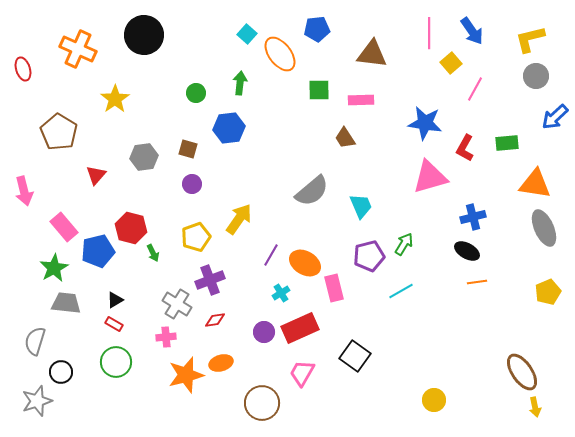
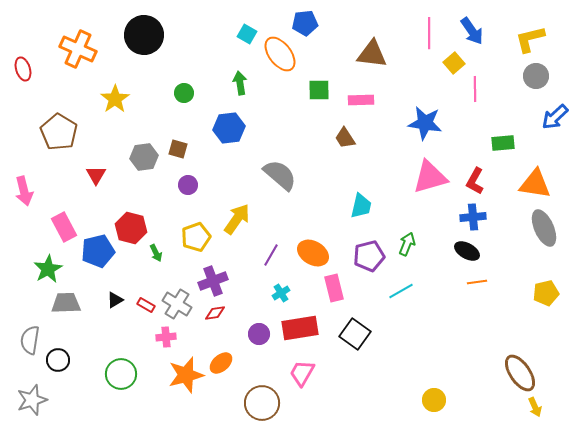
blue pentagon at (317, 29): moved 12 px left, 6 px up
cyan square at (247, 34): rotated 12 degrees counterclockwise
yellow square at (451, 63): moved 3 px right
green arrow at (240, 83): rotated 15 degrees counterclockwise
pink line at (475, 89): rotated 30 degrees counterclockwise
green circle at (196, 93): moved 12 px left
green rectangle at (507, 143): moved 4 px left
red L-shape at (465, 148): moved 10 px right, 33 px down
brown square at (188, 149): moved 10 px left
red triangle at (96, 175): rotated 10 degrees counterclockwise
purple circle at (192, 184): moved 4 px left, 1 px down
gray semicircle at (312, 191): moved 32 px left, 16 px up; rotated 99 degrees counterclockwise
cyan trapezoid at (361, 206): rotated 36 degrees clockwise
blue cross at (473, 217): rotated 10 degrees clockwise
yellow arrow at (239, 219): moved 2 px left
pink rectangle at (64, 227): rotated 12 degrees clockwise
green arrow at (404, 244): moved 3 px right; rotated 10 degrees counterclockwise
green arrow at (153, 253): moved 3 px right
orange ellipse at (305, 263): moved 8 px right, 10 px up
green star at (54, 268): moved 6 px left, 1 px down
purple cross at (210, 280): moved 3 px right, 1 px down
yellow pentagon at (548, 292): moved 2 px left, 1 px down; rotated 10 degrees clockwise
gray trapezoid at (66, 303): rotated 8 degrees counterclockwise
red diamond at (215, 320): moved 7 px up
red rectangle at (114, 324): moved 32 px right, 19 px up
red rectangle at (300, 328): rotated 15 degrees clockwise
purple circle at (264, 332): moved 5 px left, 2 px down
gray semicircle at (35, 341): moved 5 px left, 1 px up; rotated 8 degrees counterclockwise
black square at (355, 356): moved 22 px up
green circle at (116, 362): moved 5 px right, 12 px down
orange ellipse at (221, 363): rotated 25 degrees counterclockwise
black circle at (61, 372): moved 3 px left, 12 px up
brown ellipse at (522, 372): moved 2 px left, 1 px down
gray star at (37, 401): moved 5 px left, 1 px up
yellow arrow at (535, 407): rotated 12 degrees counterclockwise
